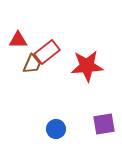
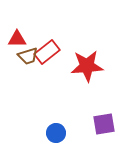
red triangle: moved 1 px left, 1 px up
brown trapezoid: moved 4 px left, 8 px up; rotated 50 degrees clockwise
blue circle: moved 4 px down
